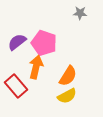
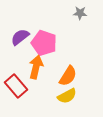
purple semicircle: moved 3 px right, 5 px up
